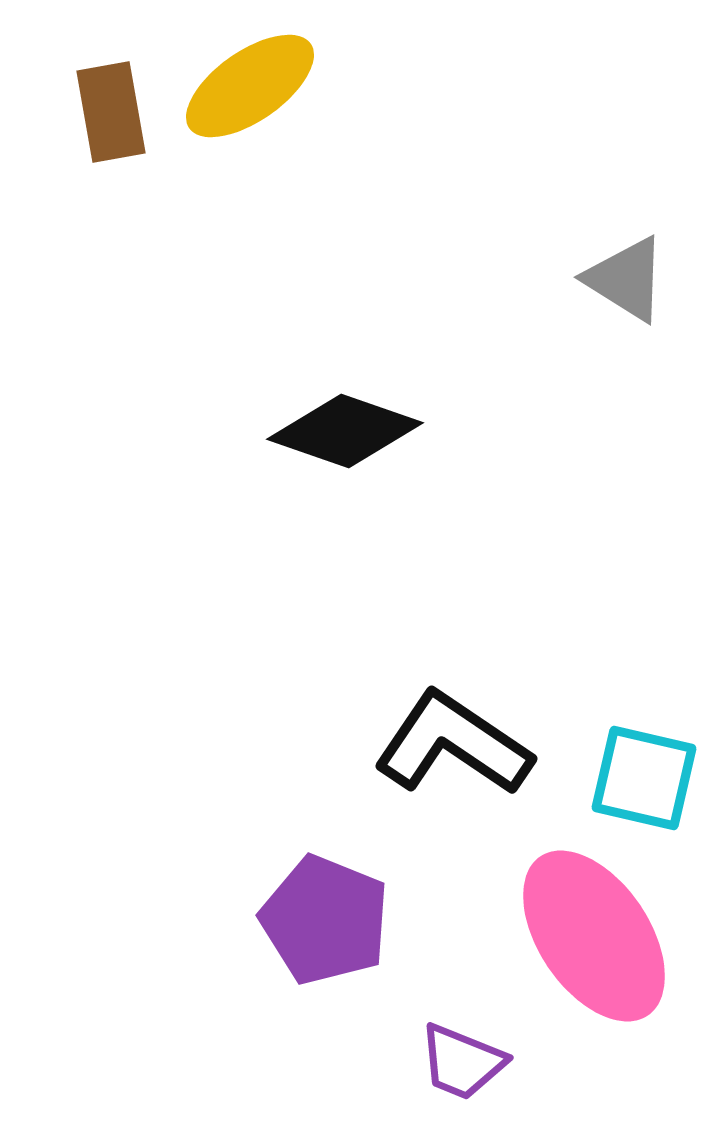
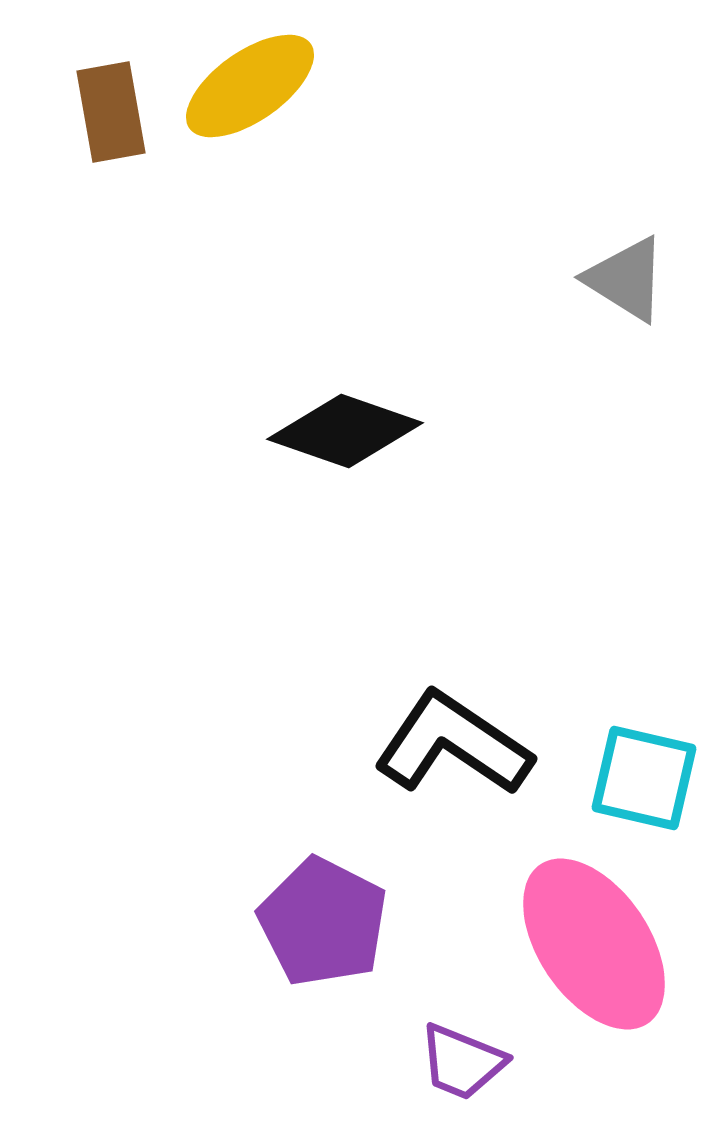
purple pentagon: moved 2 px left, 2 px down; rotated 5 degrees clockwise
pink ellipse: moved 8 px down
